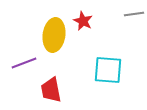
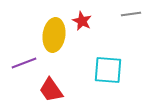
gray line: moved 3 px left
red star: moved 1 px left
red trapezoid: rotated 24 degrees counterclockwise
